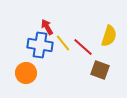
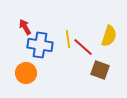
red arrow: moved 22 px left
yellow line: moved 5 px right, 4 px up; rotated 30 degrees clockwise
